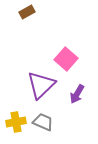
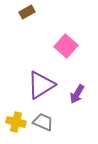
pink square: moved 13 px up
purple triangle: rotated 12 degrees clockwise
yellow cross: rotated 24 degrees clockwise
